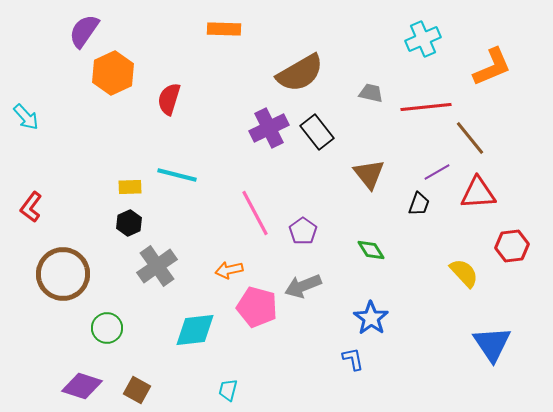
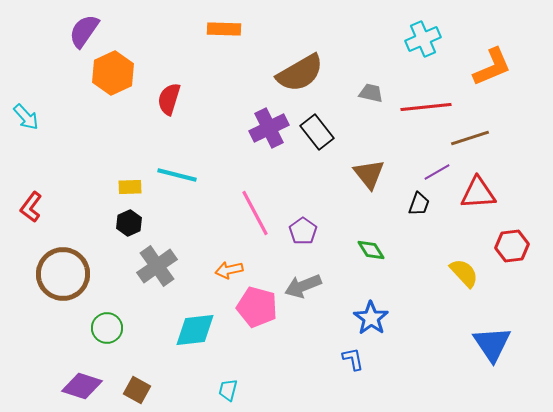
brown line: rotated 69 degrees counterclockwise
